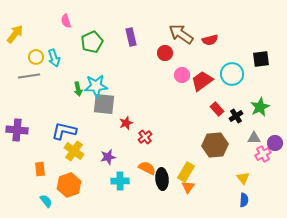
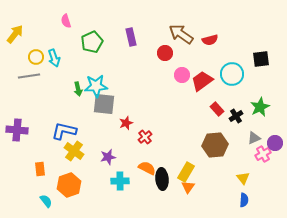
gray triangle: rotated 24 degrees counterclockwise
